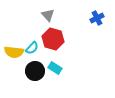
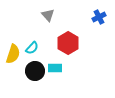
blue cross: moved 2 px right, 1 px up
red hexagon: moved 15 px right, 4 px down; rotated 15 degrees clockwise
yellow semicircle: moved 1 px left, 2 px down; rotated 78 degrees counterclockwise
cyan rectangle: rotated 32 degrees counterclockwise
